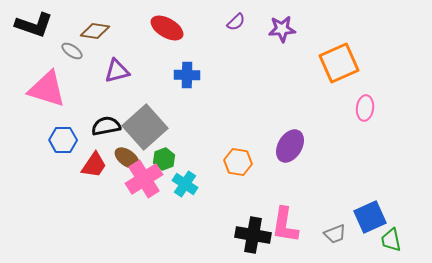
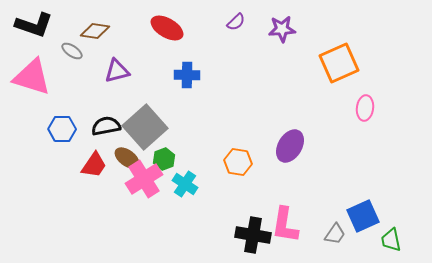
pink triangle: moved 15 px left, 12 px up
blue hexagon: moved 1 px left, 11 px up
blue square: moved 7 px left, 1 px up
gray trapezoid: rotated 35 degrees counterclockwise
